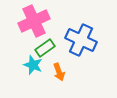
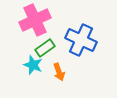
pink cross: moved 1 px right, 1 px up
